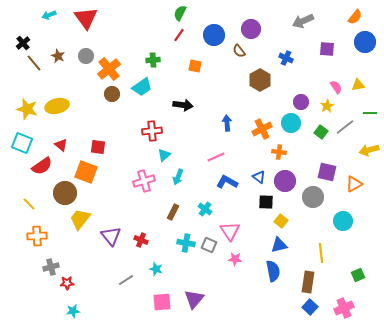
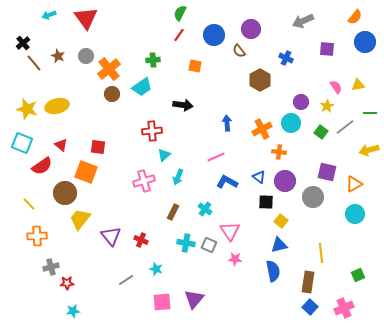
cyan circle at (343, 221): moved 12 px right, 7 px up
